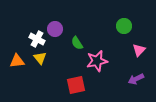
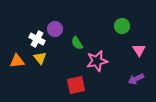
green circle: moved 2 px left
pink triangle: rotated 16 degrees counterclockwise
